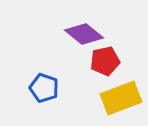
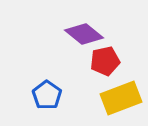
blue pentagon: moved 3 px right, 7 px down; rotated 16 degrees clockwise
